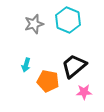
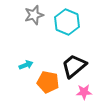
cyan hexagon: moved 1 px left, 2 px down
gray star: moved 9 px up
cyan arrow: rotated 128 degrees counterclockwise
orange pentagon: moved 1 px down
